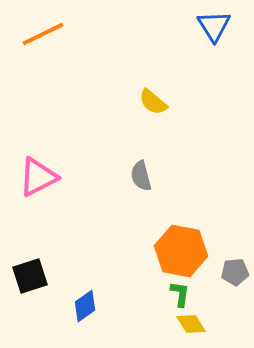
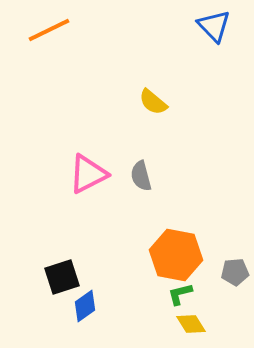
blue triangle: rotated 12 degrees counterclockwise
orange line: moved 6 px right, 4 px up
pink triangle: moved 50 px right, 3 px up
orange hexagon: moved 5 px left, 4 px down
black square: moved 32 px right, 1 px down
green L-shape: rotated 112 degrees counterclockwise
